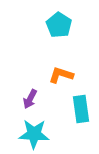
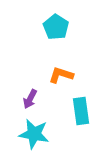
cyan pentagon: moved 3 px left, 2 px down
cyan rectangle: moved 2 px down
cyan star: rotated 8 degrees clockwise
